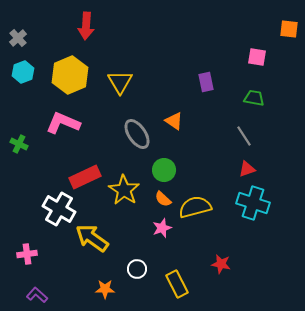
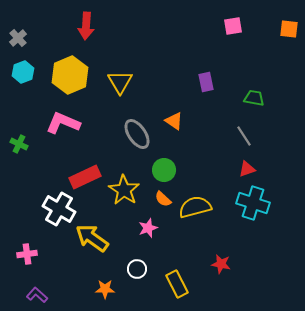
pink square: moved 24 px left, 31 px up; rotated 18 degrees counterclockwise
pink star: moved 14 px left
